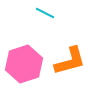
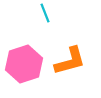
cyan line: rotated 42 degrees clockwise
